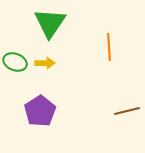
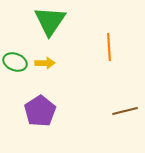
green triangle: moved 2 px up
brown line: moved 2 px left
